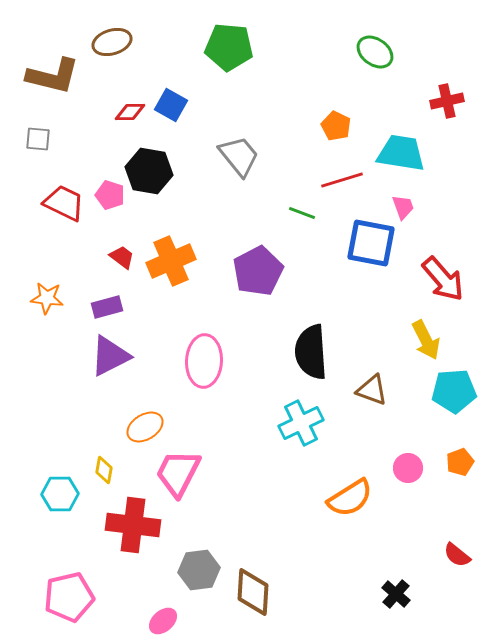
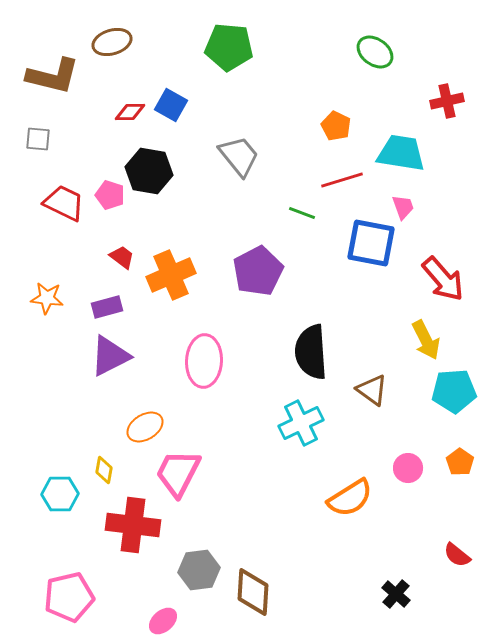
orange cross at (171, 261): moved 14 px down
brown triangle at (372, 390): rotated 16 degrees clockwise
orange pentagon at (460, 462): rotated 16 degrees counterclockwise
